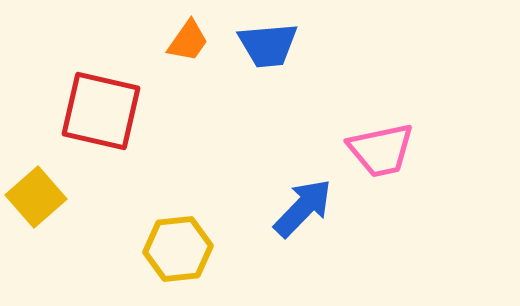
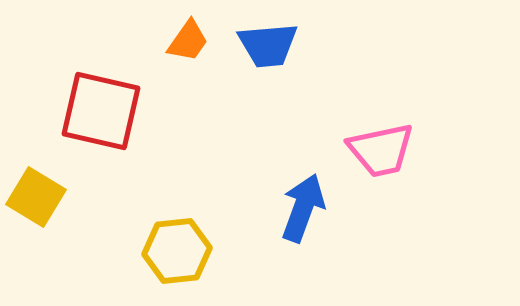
yellow square: rotated 18 degrees counterclockwise
blue arrow: rotated 24 degrees counterclockwise
yellow hexagon: moved 1 px left, 2 px down
